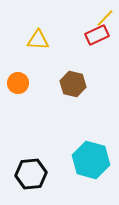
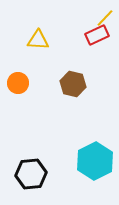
cyan hexagon: moved 4 px right, 1 px down; rotated 18 degrees clockwise
